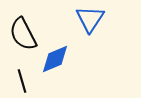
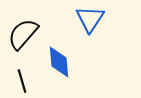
black semicircle: rotated 68 degrees clockwise
blue diamond: moved 4 px right, 3 px down; rotated 72 degrees counterclockwise
